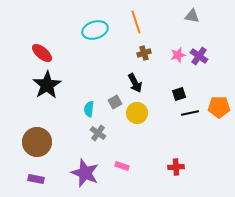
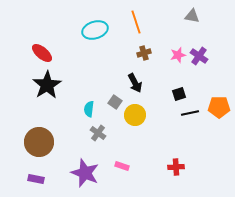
gray square: rotated 24 degrees counterclockwise
yellow circle: moved 2 px left, 2 px down
brown circle: moved 2 px right
